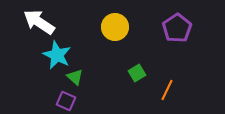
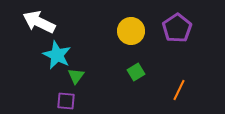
white arrow: rotated 8 degrees counterclockwise
yellow circle: moved 16 px right, 4 px down
green square: moved 1 px left, 1 px up
green triangle: moved 1 px right, 1 px up; rotated 24 degrees clockwise
orange line: moved 12 px right
purple square: rotated 18 degrees counterclockwise
